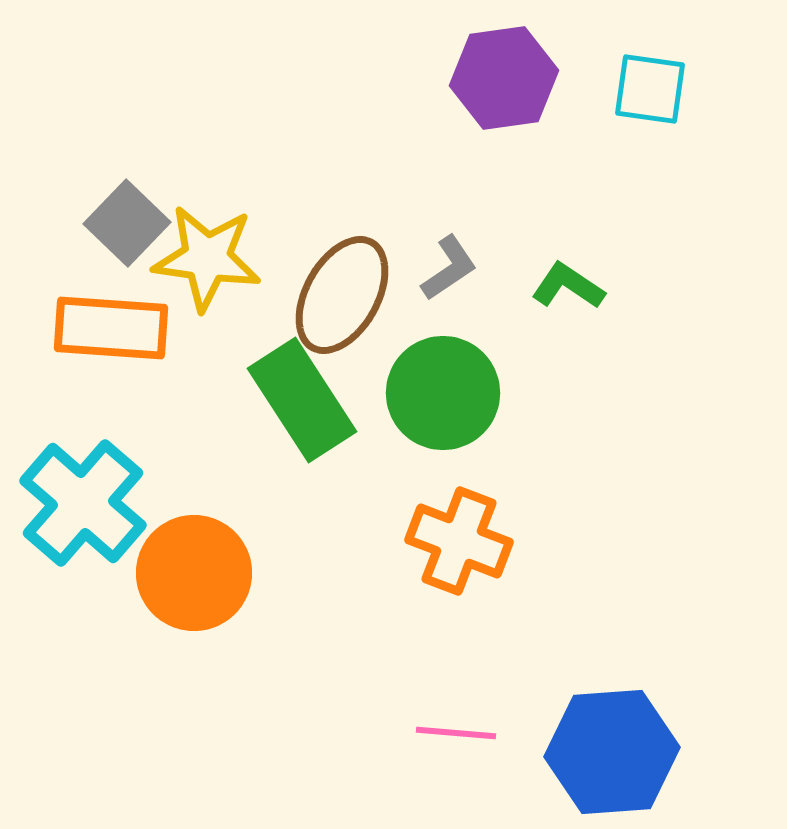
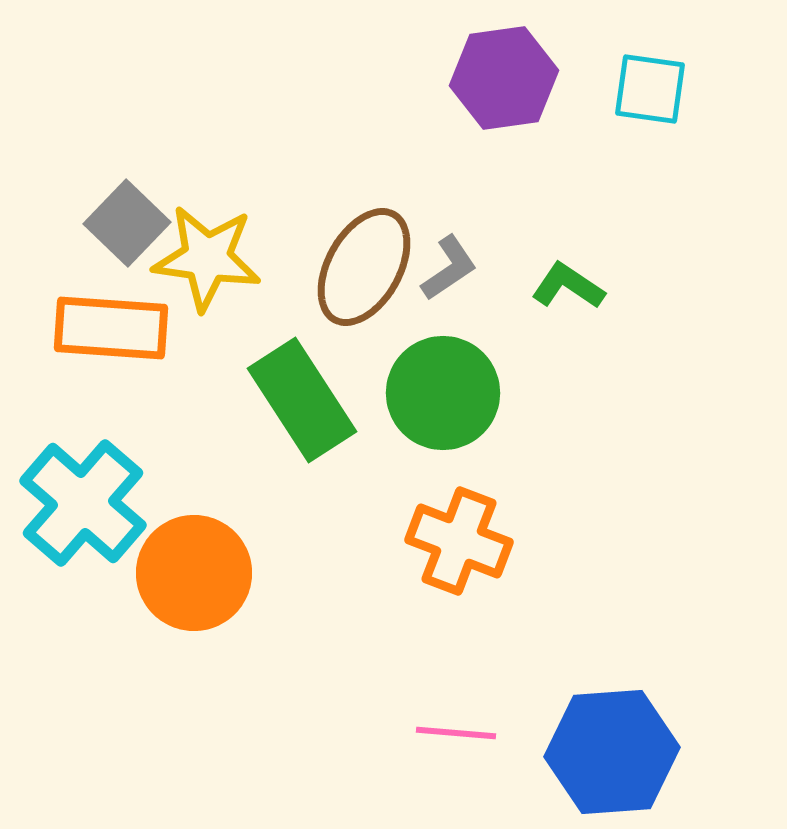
brown ellipse: moved 22 px right, 28 px up
